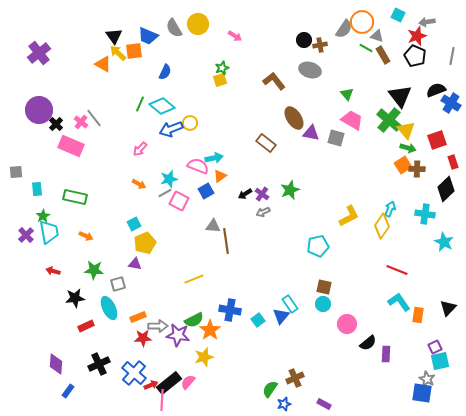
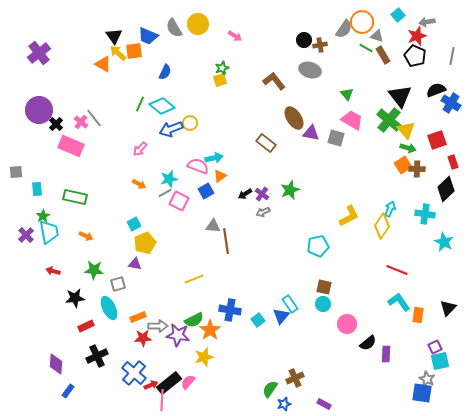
cyan square at (398, 15): rotated 24 degrees clockwise
black cross at (99, 364): moved 2 px left, 8 px up
